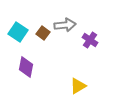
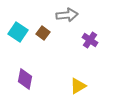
gray arrow: moved 2 px right, 10 px up
purple diamond: moved 1 px left, 12 px down
